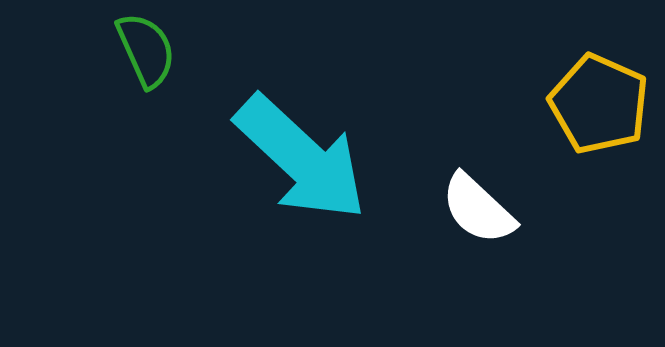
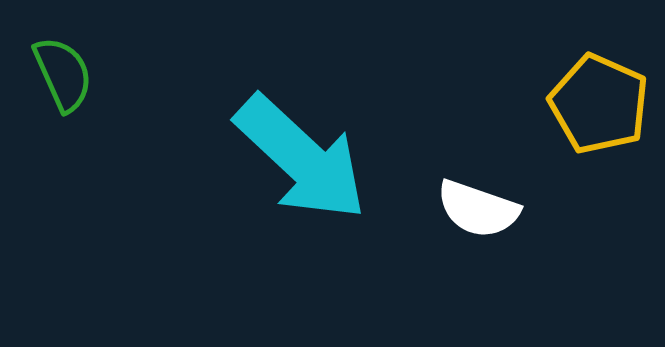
green semicircle: moved 83 px left, 24 px down
white semicircle: rotated 24 degrees counterclockwise
